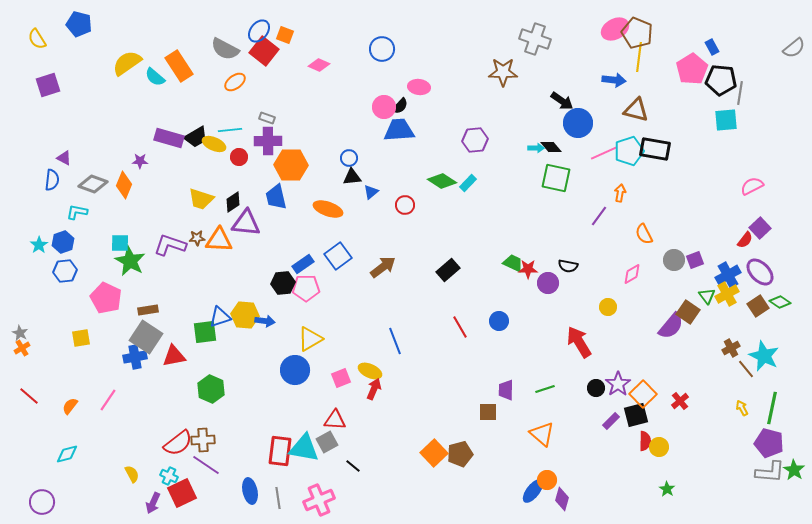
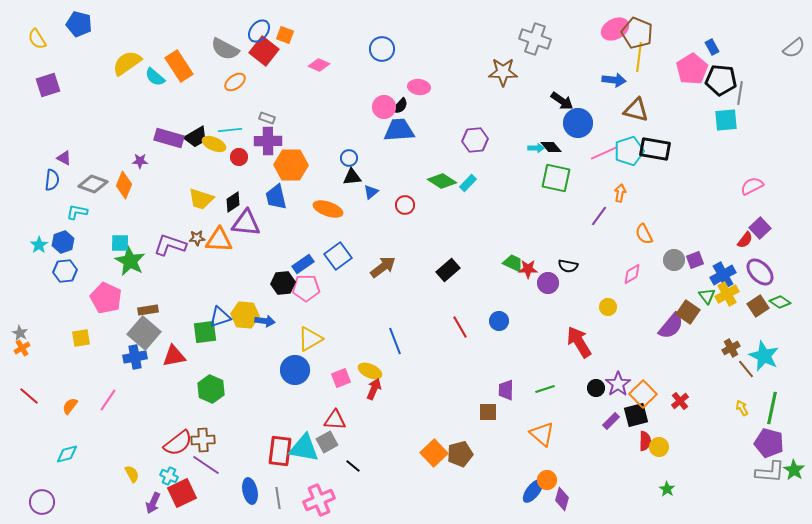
blue cross at (728, 275): moved 5 px left
gray square at (146, 337): moved 2 px left, 4 px up; rotated 8 degrees clockwise
